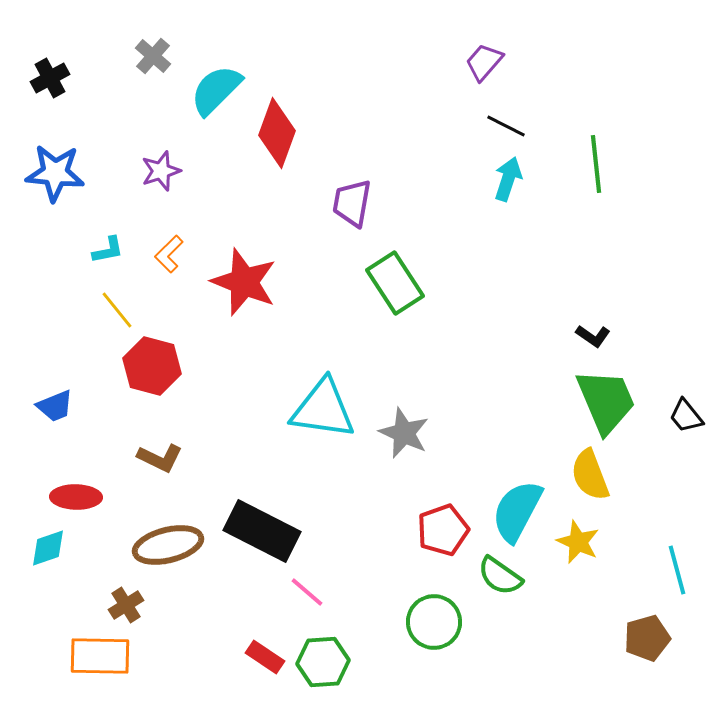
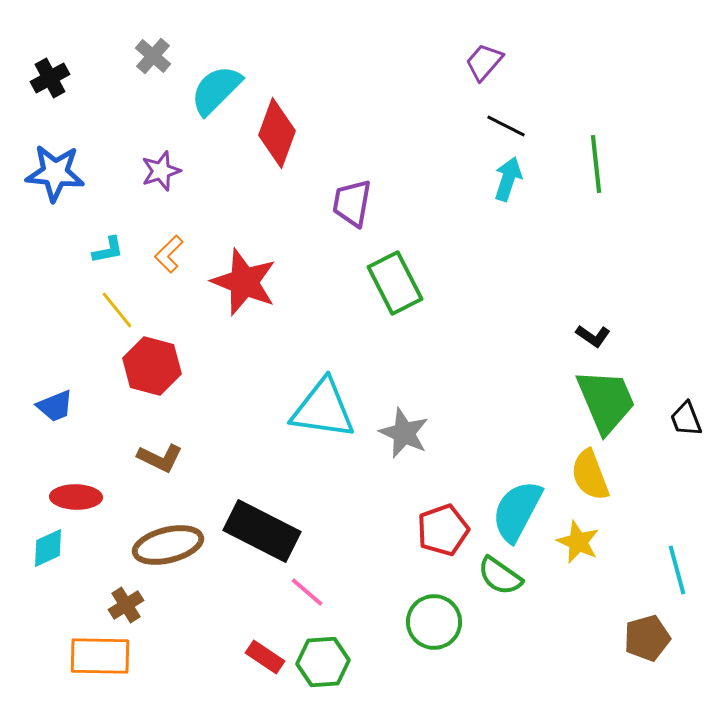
green rectangle at (395, 283): rotated 6 degrees clockwise
black trapezoid at (686, 416): moved 3 px down; rotated 18 degrees clockwise
cyan diamond at (48, 548): rotated 6 degrees counterclockwise
